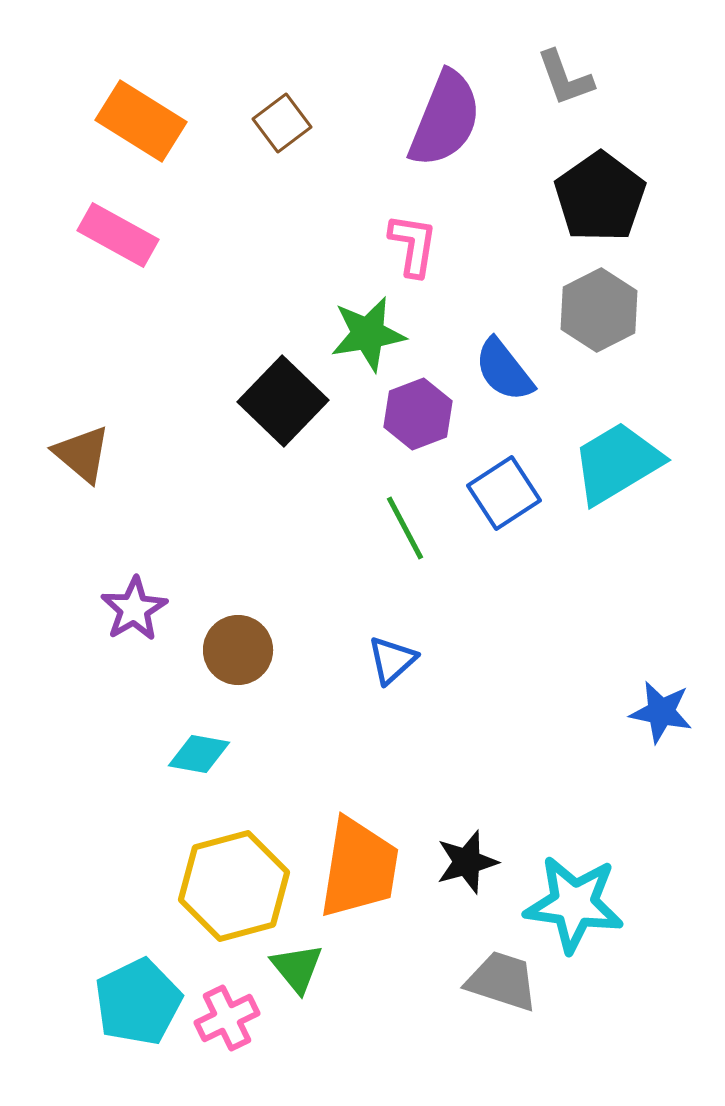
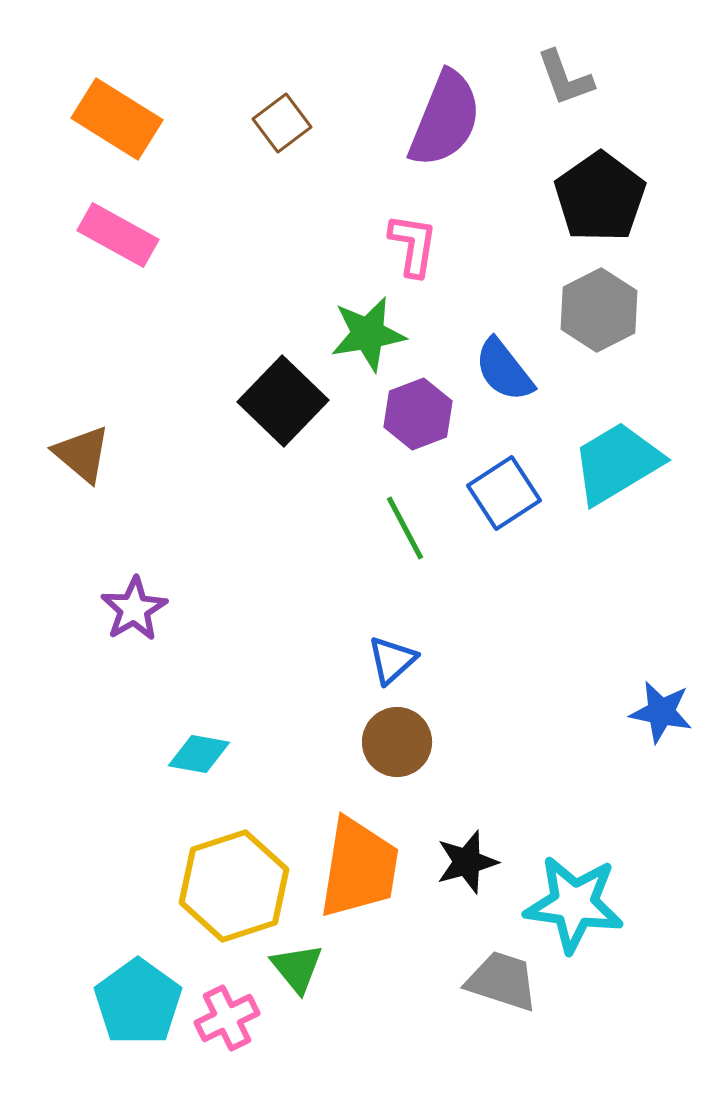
orange rectangle: moved 24 px left, 2 px up
brown circle: moved 159 px right, 92 px down
yellow hexagon: rotated 3 degrees counterclockwise
cyan pentagon: rotated 10 degrees counterclockwise
